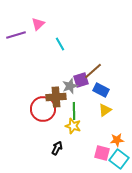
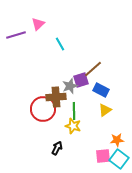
brown line: moved 2 px up
pink square: moved 1 px right, 3 px down; rotated 21 degrees counterclockwise
